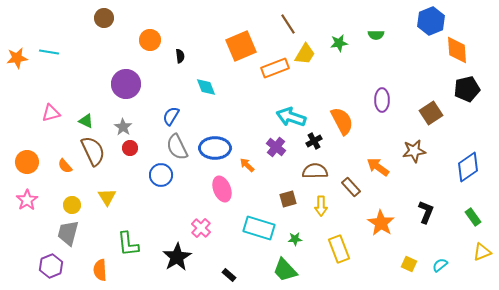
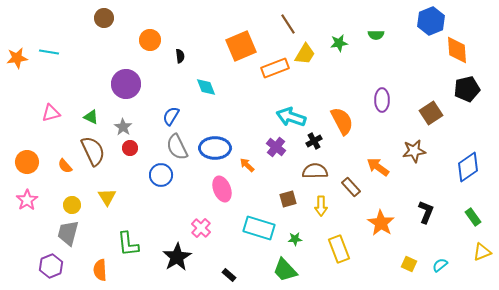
green triangle at (86, 121): moved 5 px right, 4 px up
